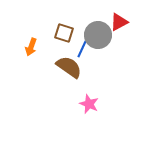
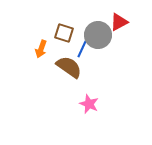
orange arrow: moved 10 px right, 2 px down
